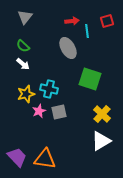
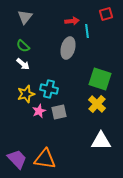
red square: moved 1 px left, 7 px up
gray ellipse: rotated 45 degrees clockwise
green square: moved 10 px right
yellow cross: moved 5 px left, 10 px up
white triangle: rotated 30 degrees clockwise
purple trapezoid: moved 2 px down
